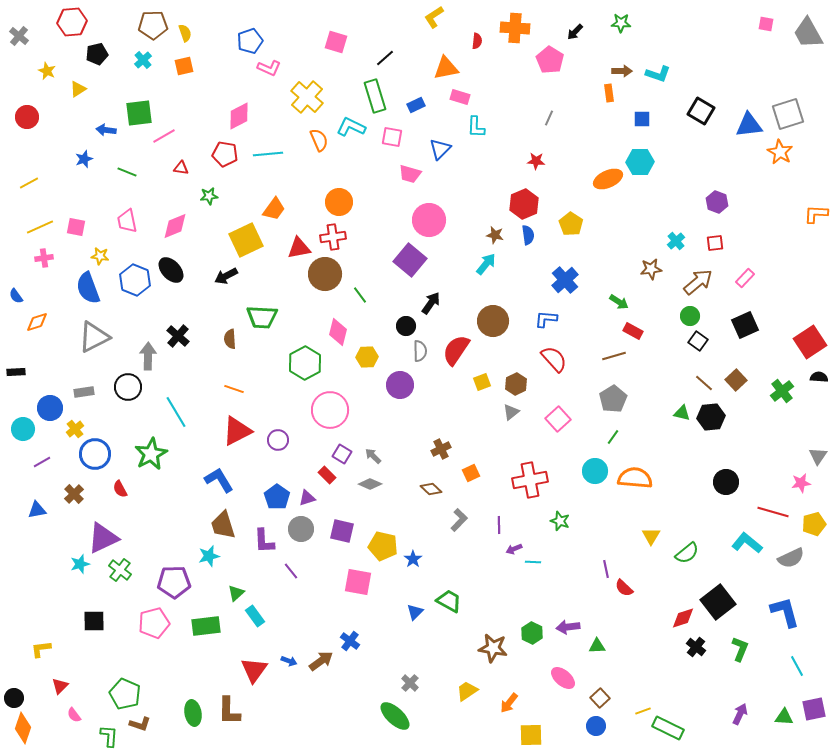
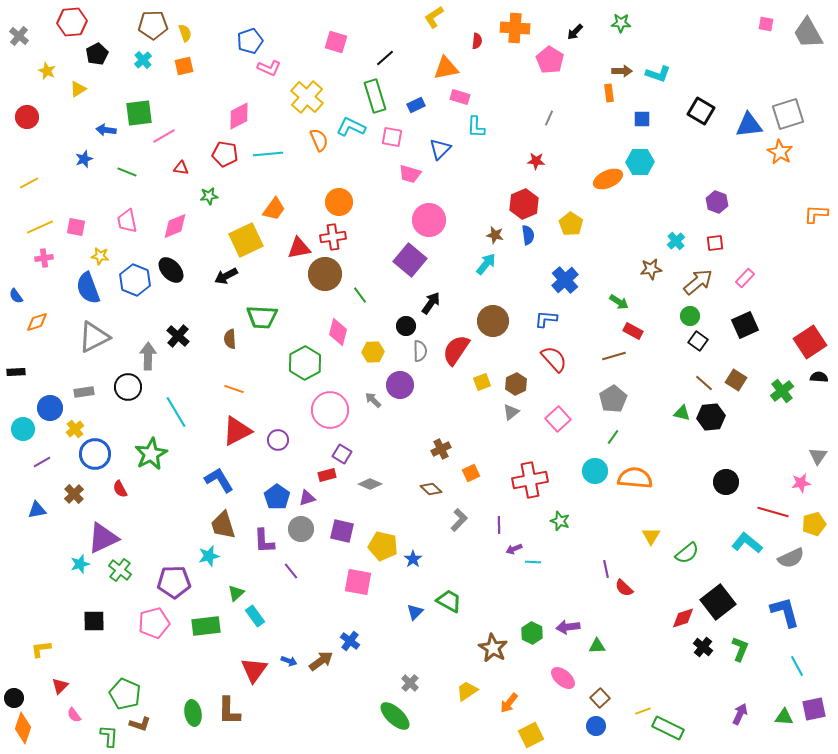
black pentagon at (97, 54): rotated 15 degrees counterclockwise
yellow hexagon at (367, 357): moved 6 px right, 5 px up
brown square at (736, 380): rotated 15 degrees counterclockwise
gray arrow at (373, 456): moved 56 px up
red rectangle at (327, 475): rotated 60 degrees counterclockwise
black cross at (696, 647): moved 7 px right
brown star at (493, 648): rotated 20 degrees clockwise
yellow square at (531, 735): rotated 25 degrees counterclockwise
